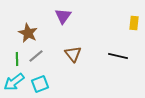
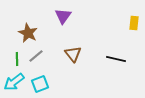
black line: moved 2 px left, 3 px down
